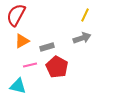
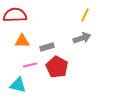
red semicircle: moved 1 px left; rotated 60 degrees clockwise
orange triangle: rotated 28 degrees clockwise
cyan triangle: moved 1 px up
